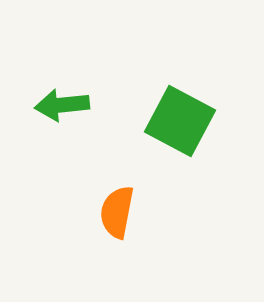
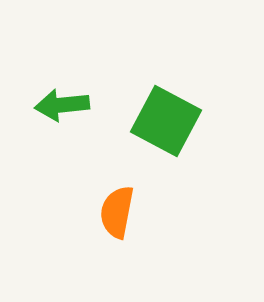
green square: moved 14 px left
